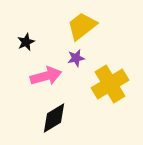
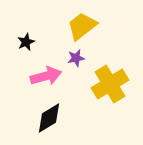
black diamond: moved 5 px left
